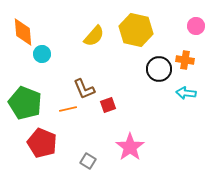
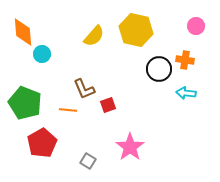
orange line: moved 1 px down; rotated 18 degrees clockwise
red pentagon: rotated 20 degrees clockwise
